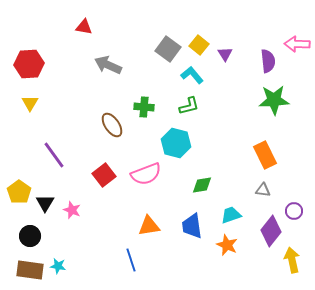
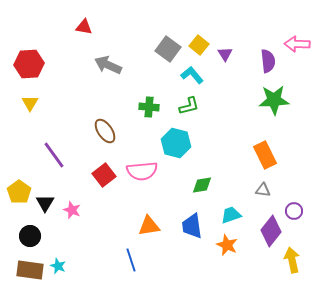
green cross: moved 5 px right
brown ellipse: moved 7 px left, 6 px down
pink semicircle: moved 4 px left, 3 px up; rotated 16 degrees clockwise
cyan star: rotated 14 degrees clockwise
